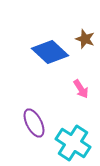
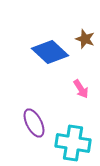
cyan cross: rotated 24 degrees counterclockwise
